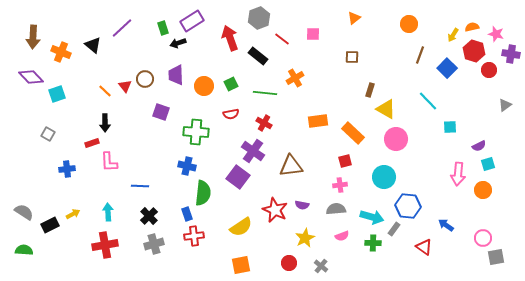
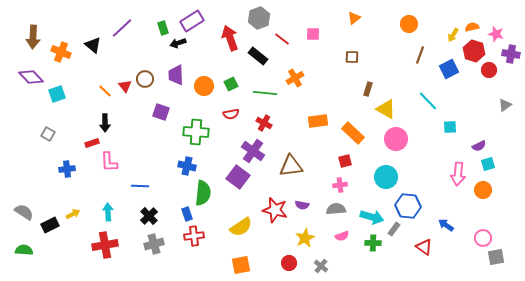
blue square at (447, 68): moved 2 px right, 1 px down; rotated 18 degrees clockwise
brown rectangle at (370, 90): moved 2 px left, 1 px up
cyan circle at (384, 177): moved 2 px right
red star at (275, 210): rotated 10 degrees counterclockwise
